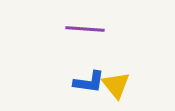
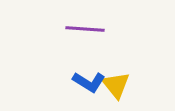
blue L-shape: rotated 24 degrees clockwise
